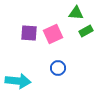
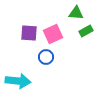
blue circle: moved 12 px left, 11 px up
